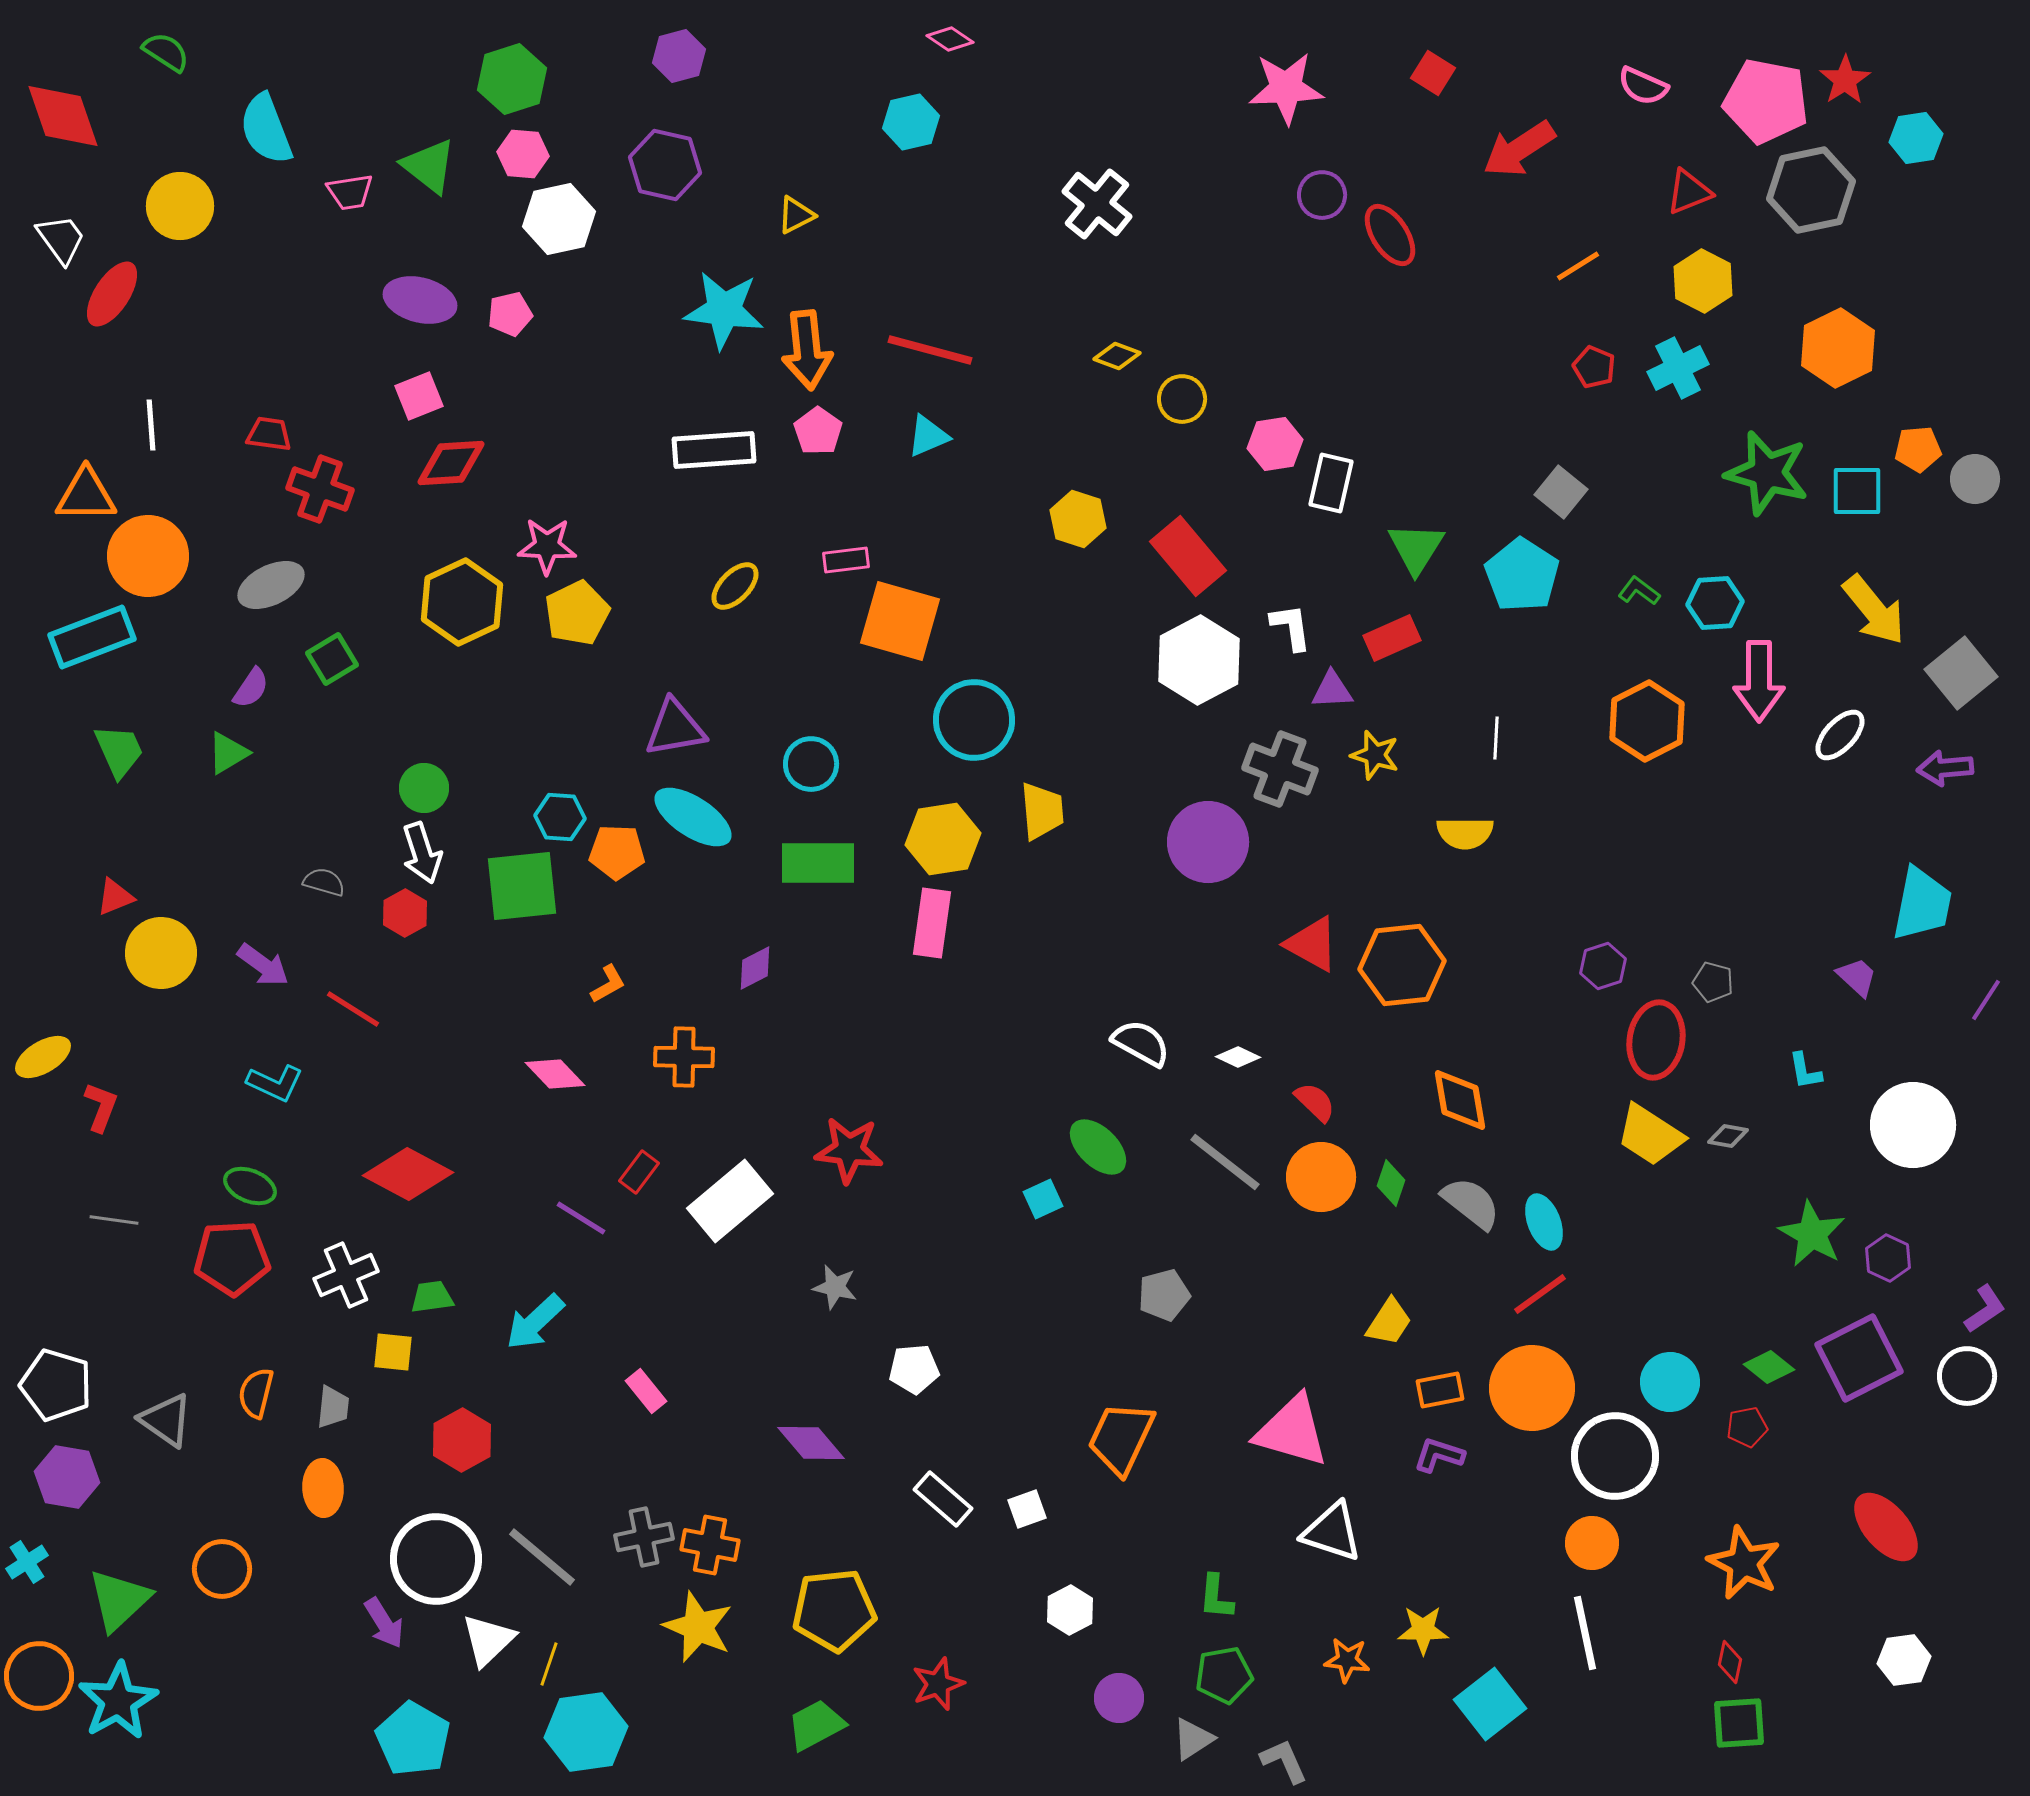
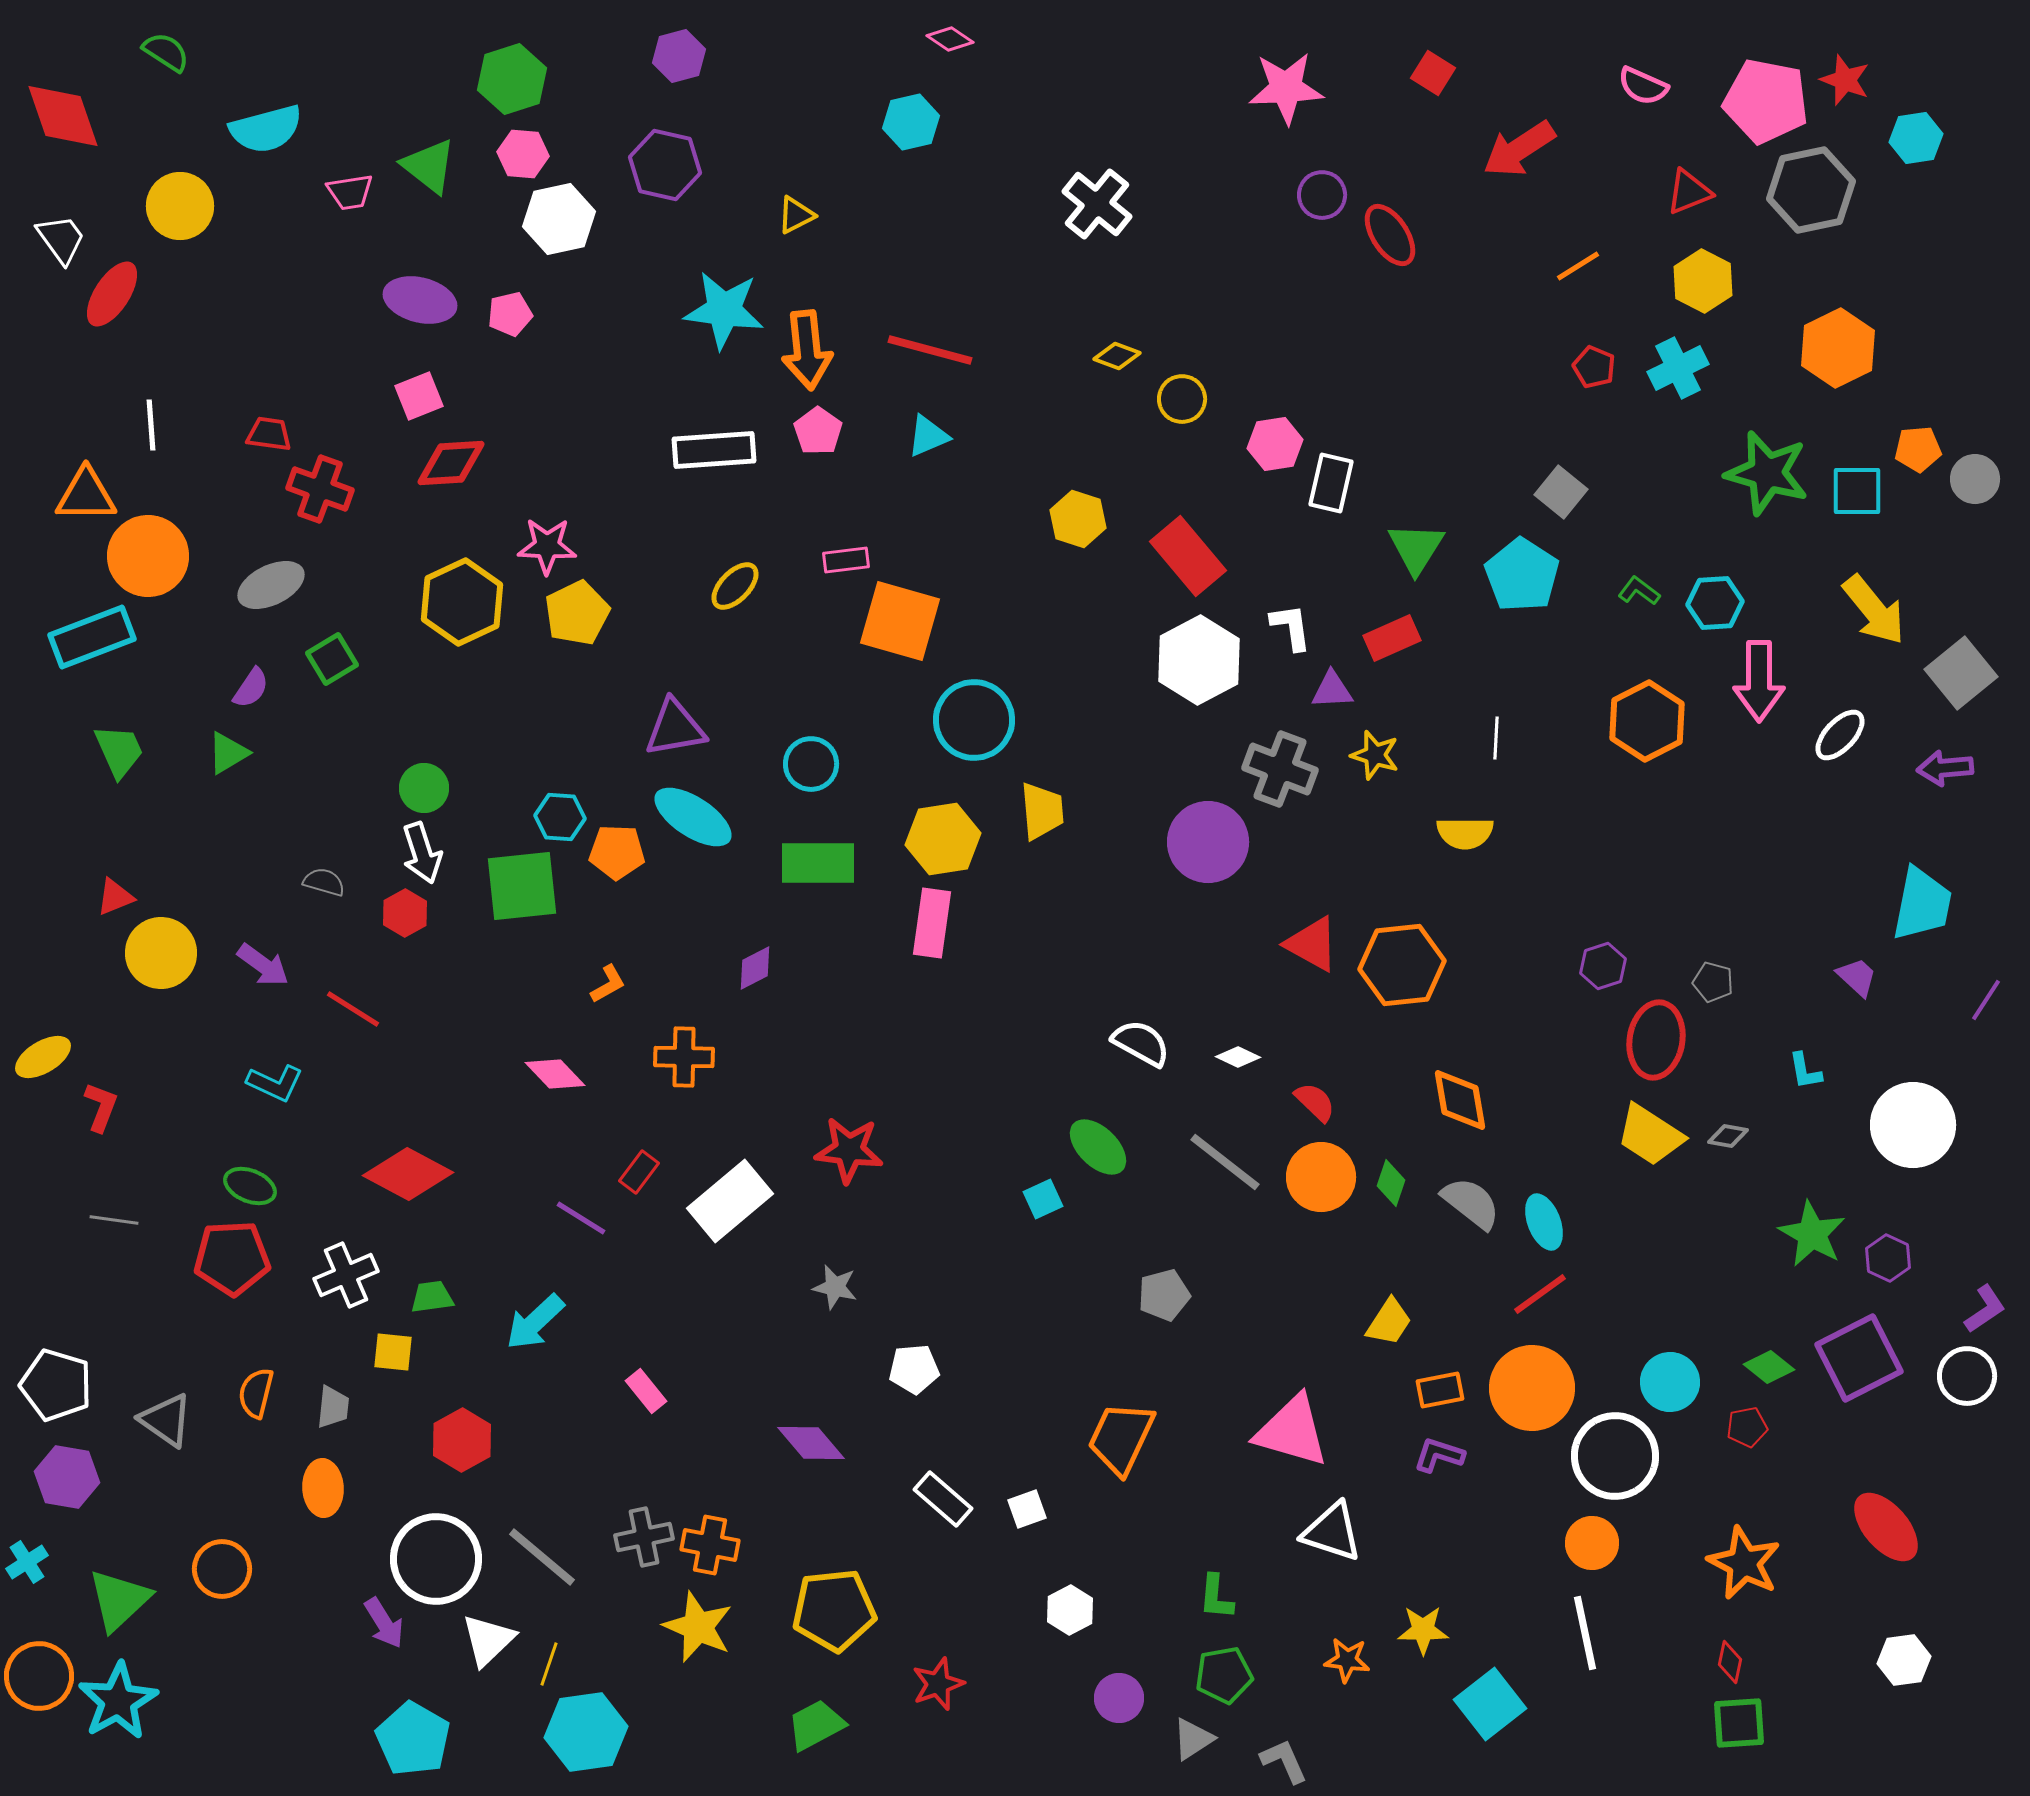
red star at (1845, 80): rotated 18 degrees counterclockwise
cyan semicircle at (266, 129): rotated 84 degrees counterclockwise
